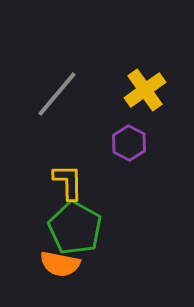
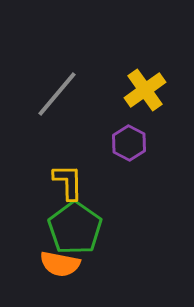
green pentagon: rotated 6 degrees clockwise
